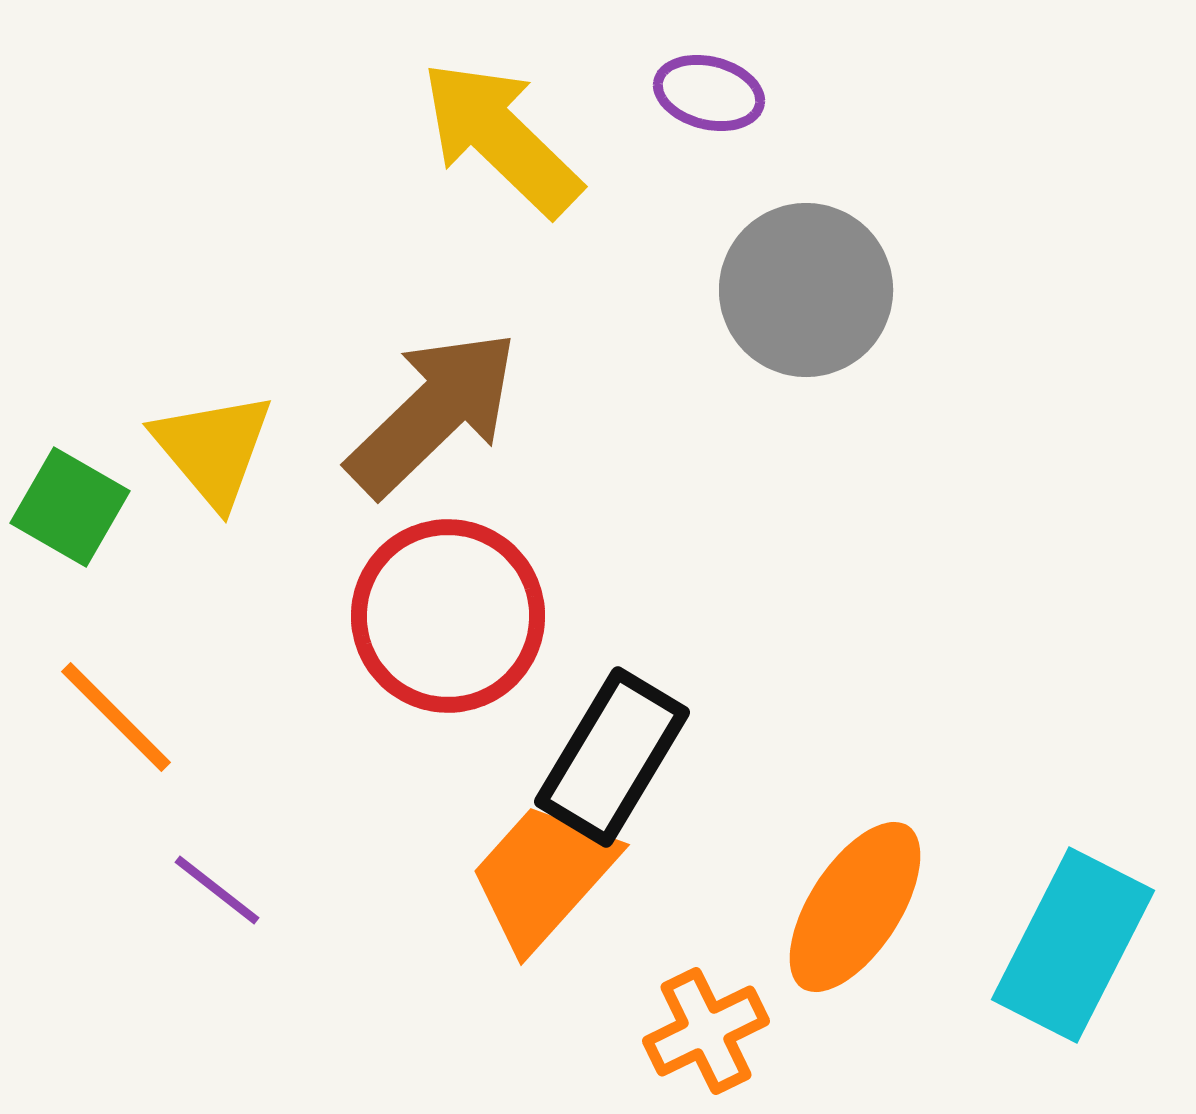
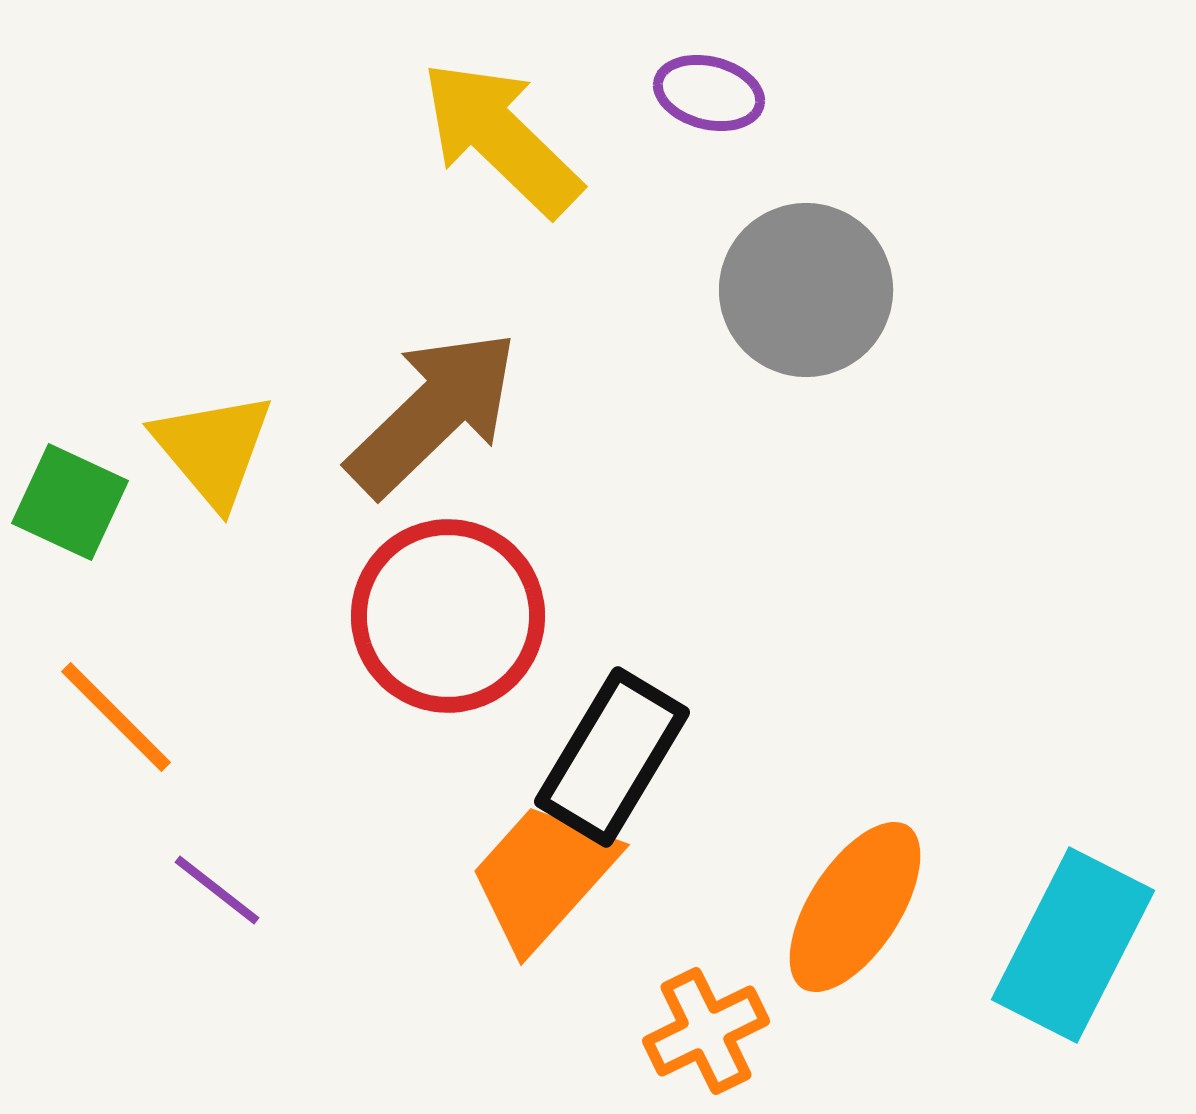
green square: moved 5 px up; rotated 5 degrees counterclockwise
